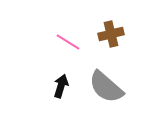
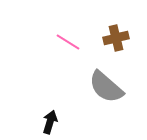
brown cross: moved 5 px right, 4 px down
black arrow: moved 11 px left, 36 px down
